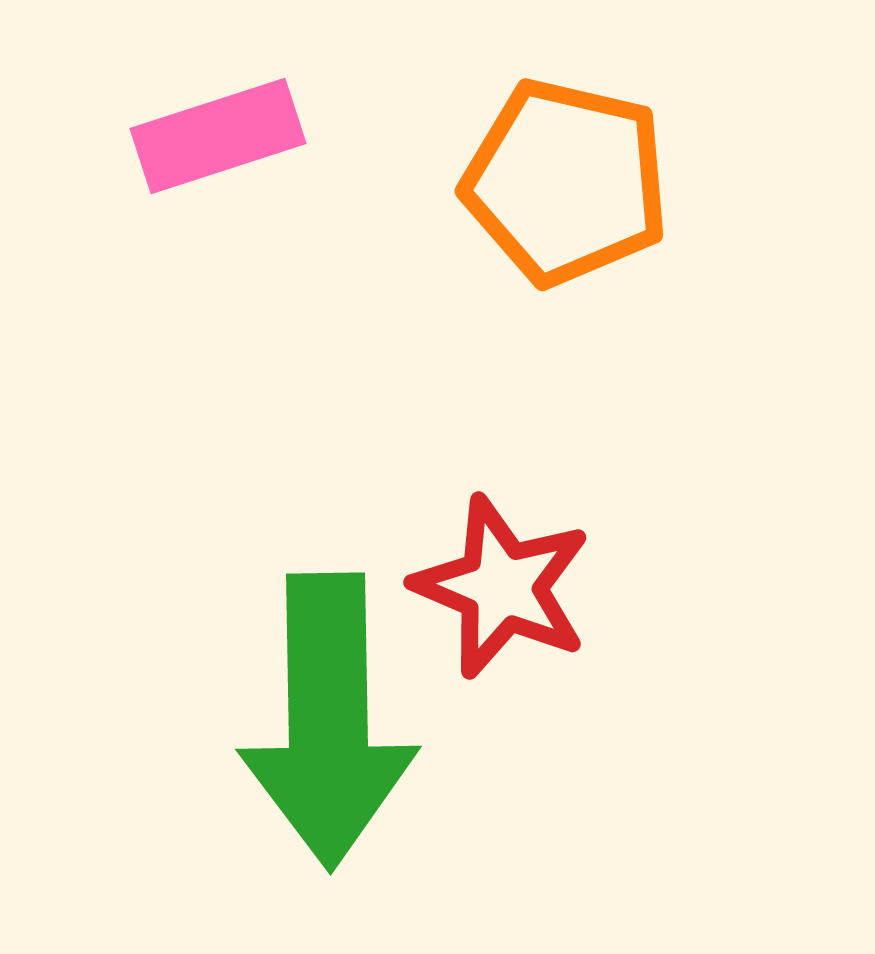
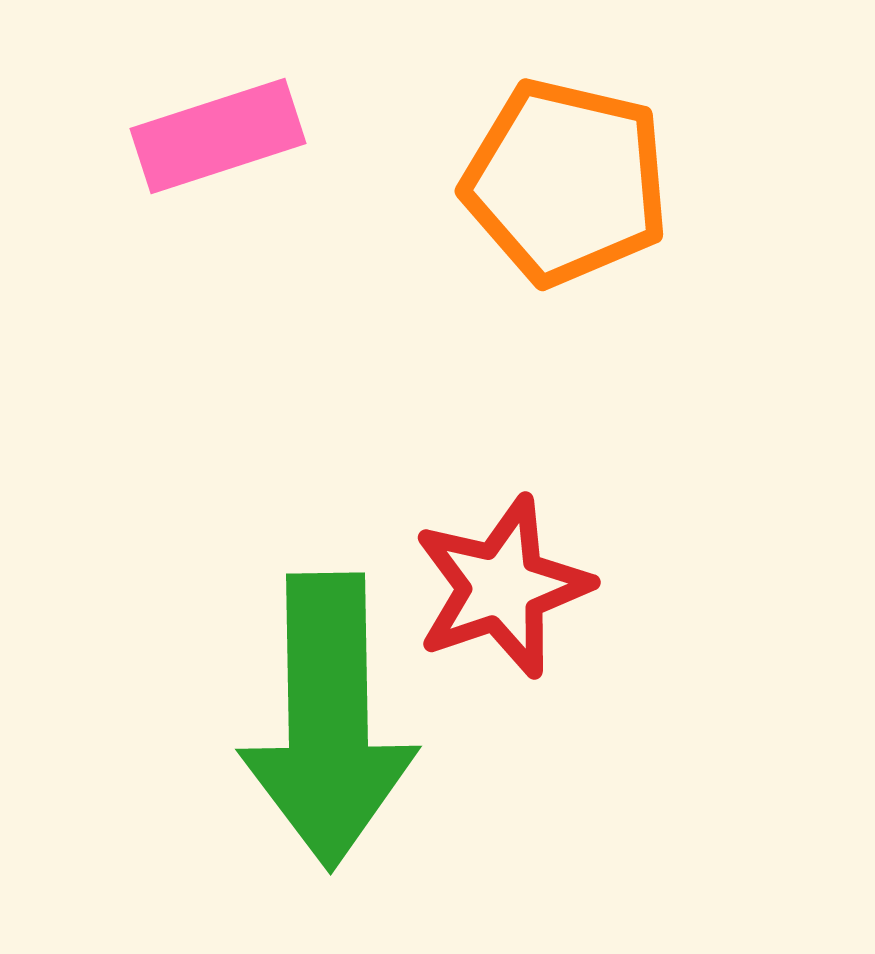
red star: rotated 30 degrees clockwise
